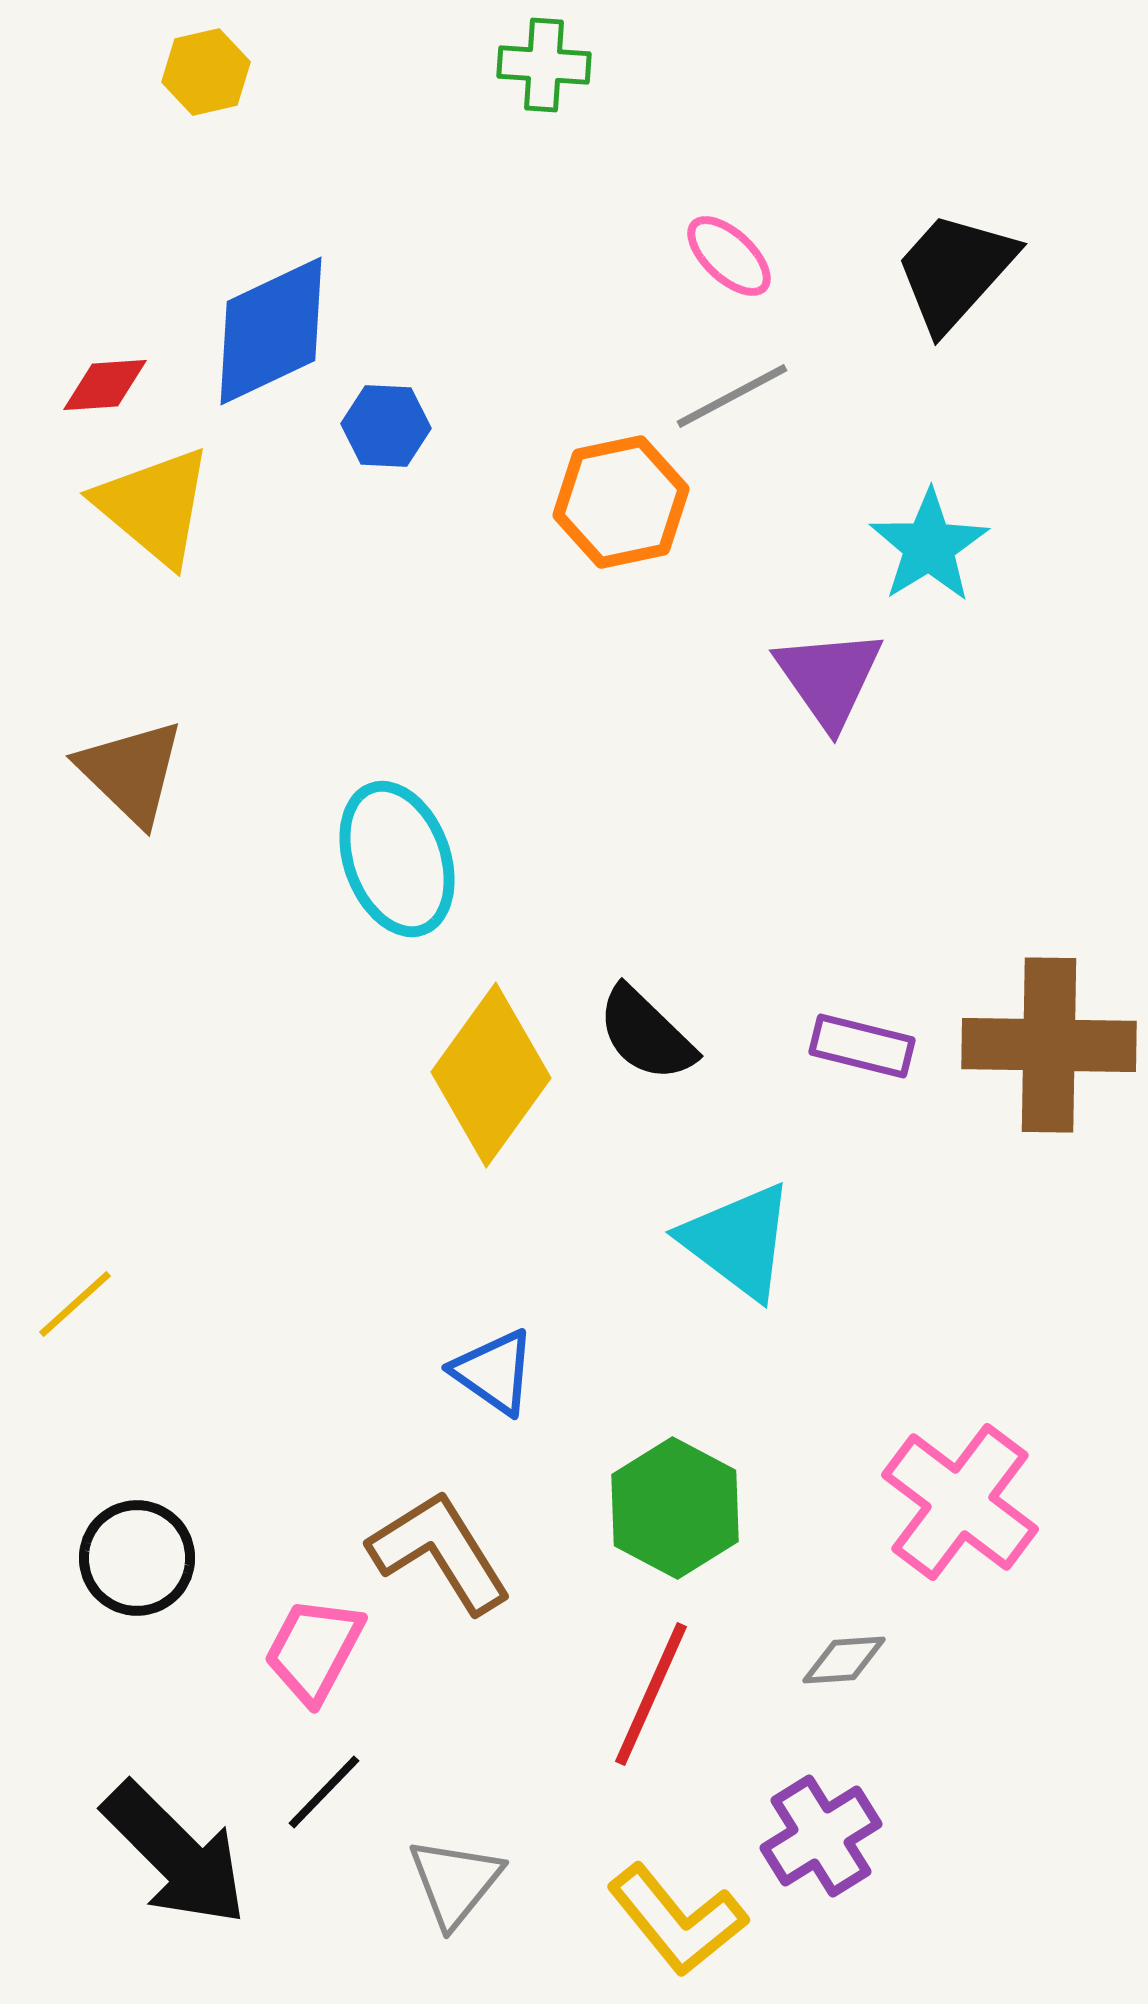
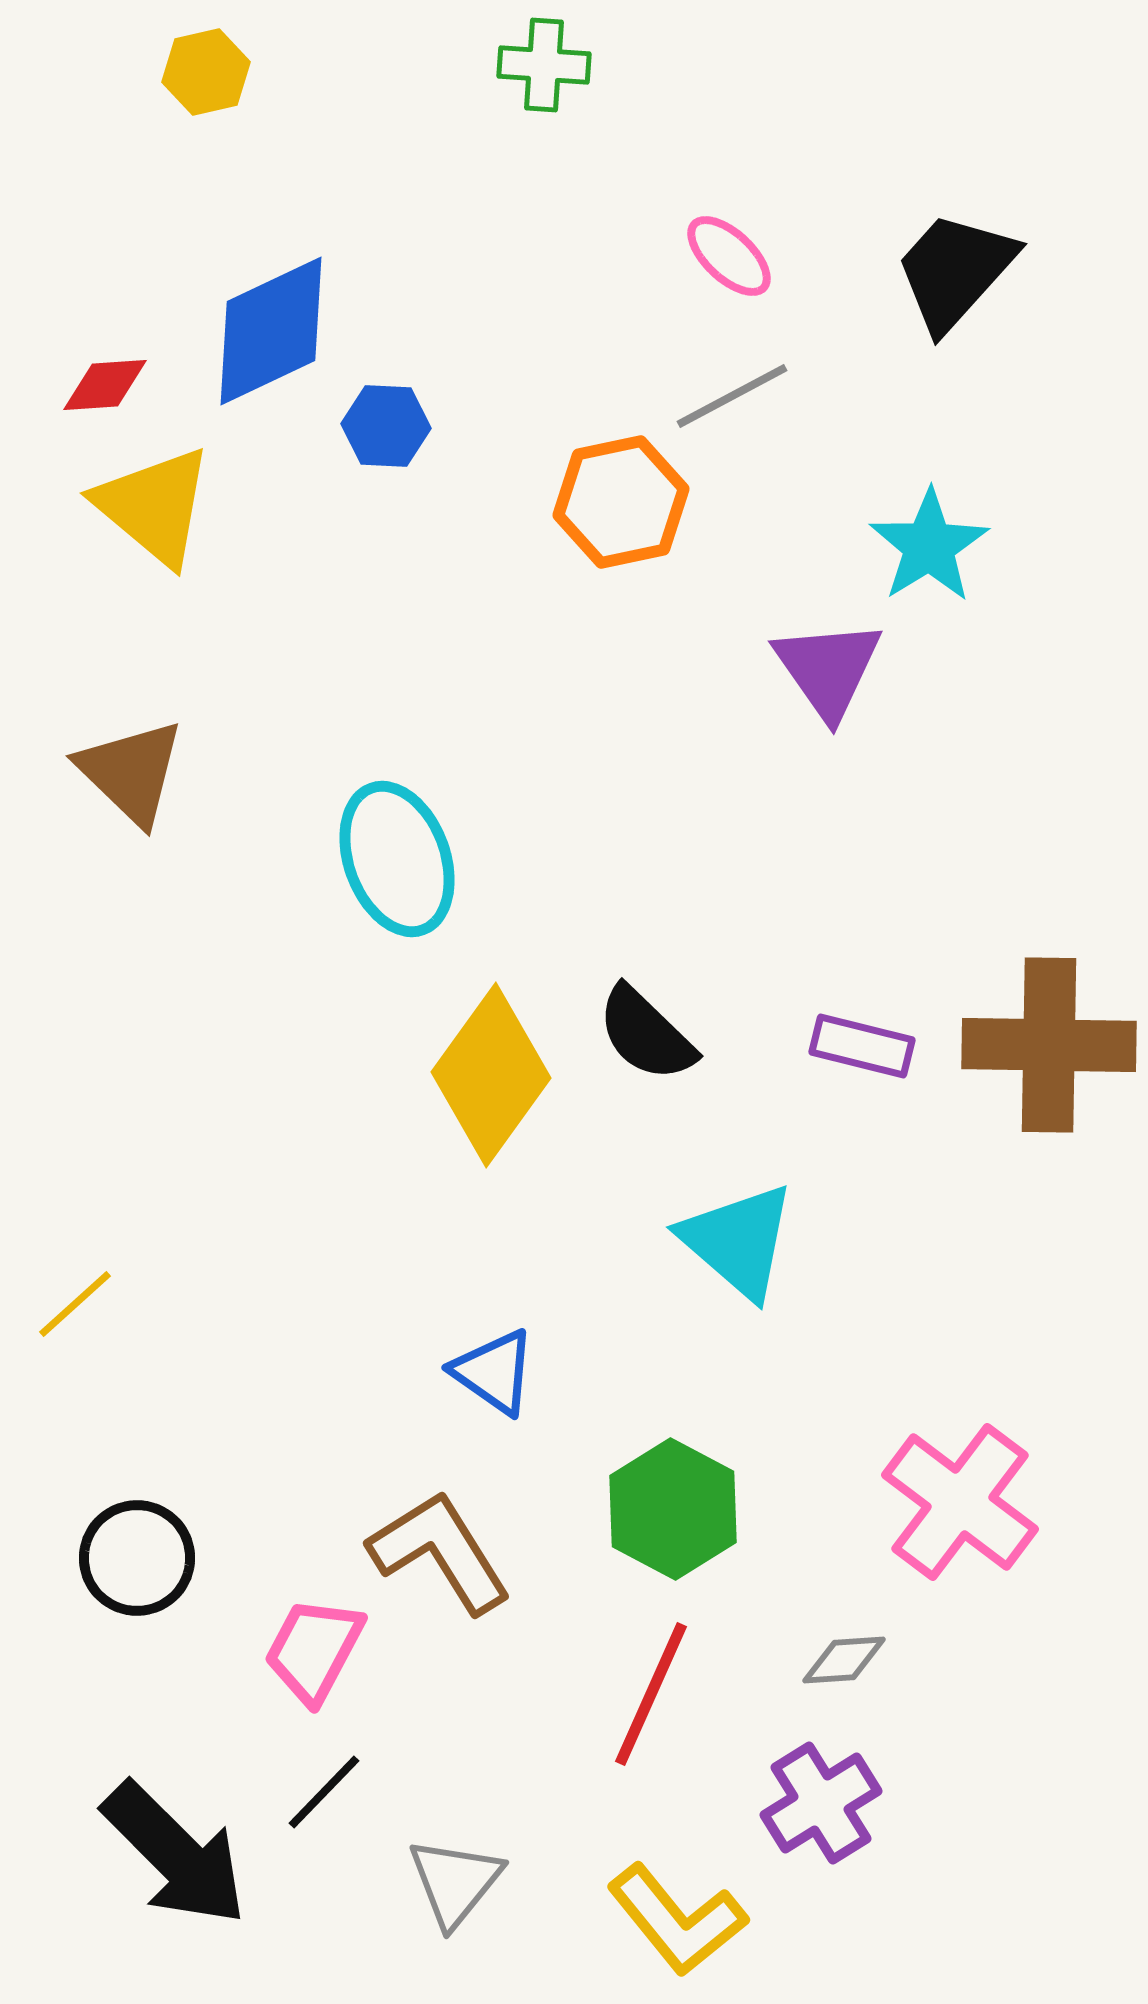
purple triangle: moved 1 px left, 9 px up
cyan triangle: rotated 4 degrees clockwise
green hexagon: moved 2 px left, 1 px down
purple cross: moved 33 px up
